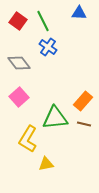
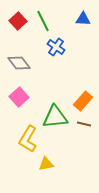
blue triangle: moved 4 px right, 6 px down
red square: rotated 12 degrees clockwise
blue cross: moved 8 px right
green triangle: moved 1 px up
